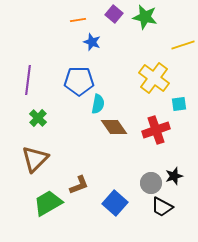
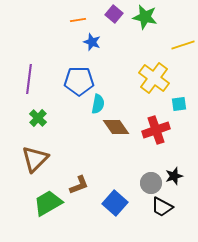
purple line: moved 1 px right, 1 px up
brown diamond: moved 2 px right
